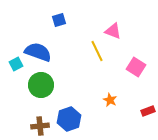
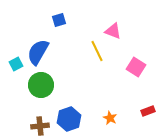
blue semicircle: rotated 80 degrees counterclockwise
orange star: moved 18 px down
